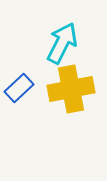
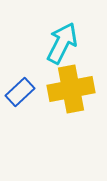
blue rectangle: moved 1 px right, 4 px down
